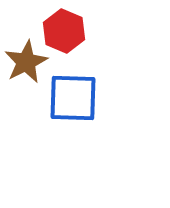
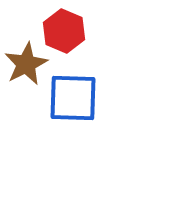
brown star: moved 2 px down
